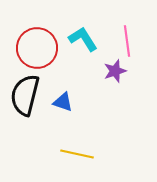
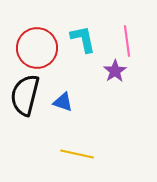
cyan L-shape: rotated 20 degrees clockwise
purple star: rotated 15 degrees counterclockwise
